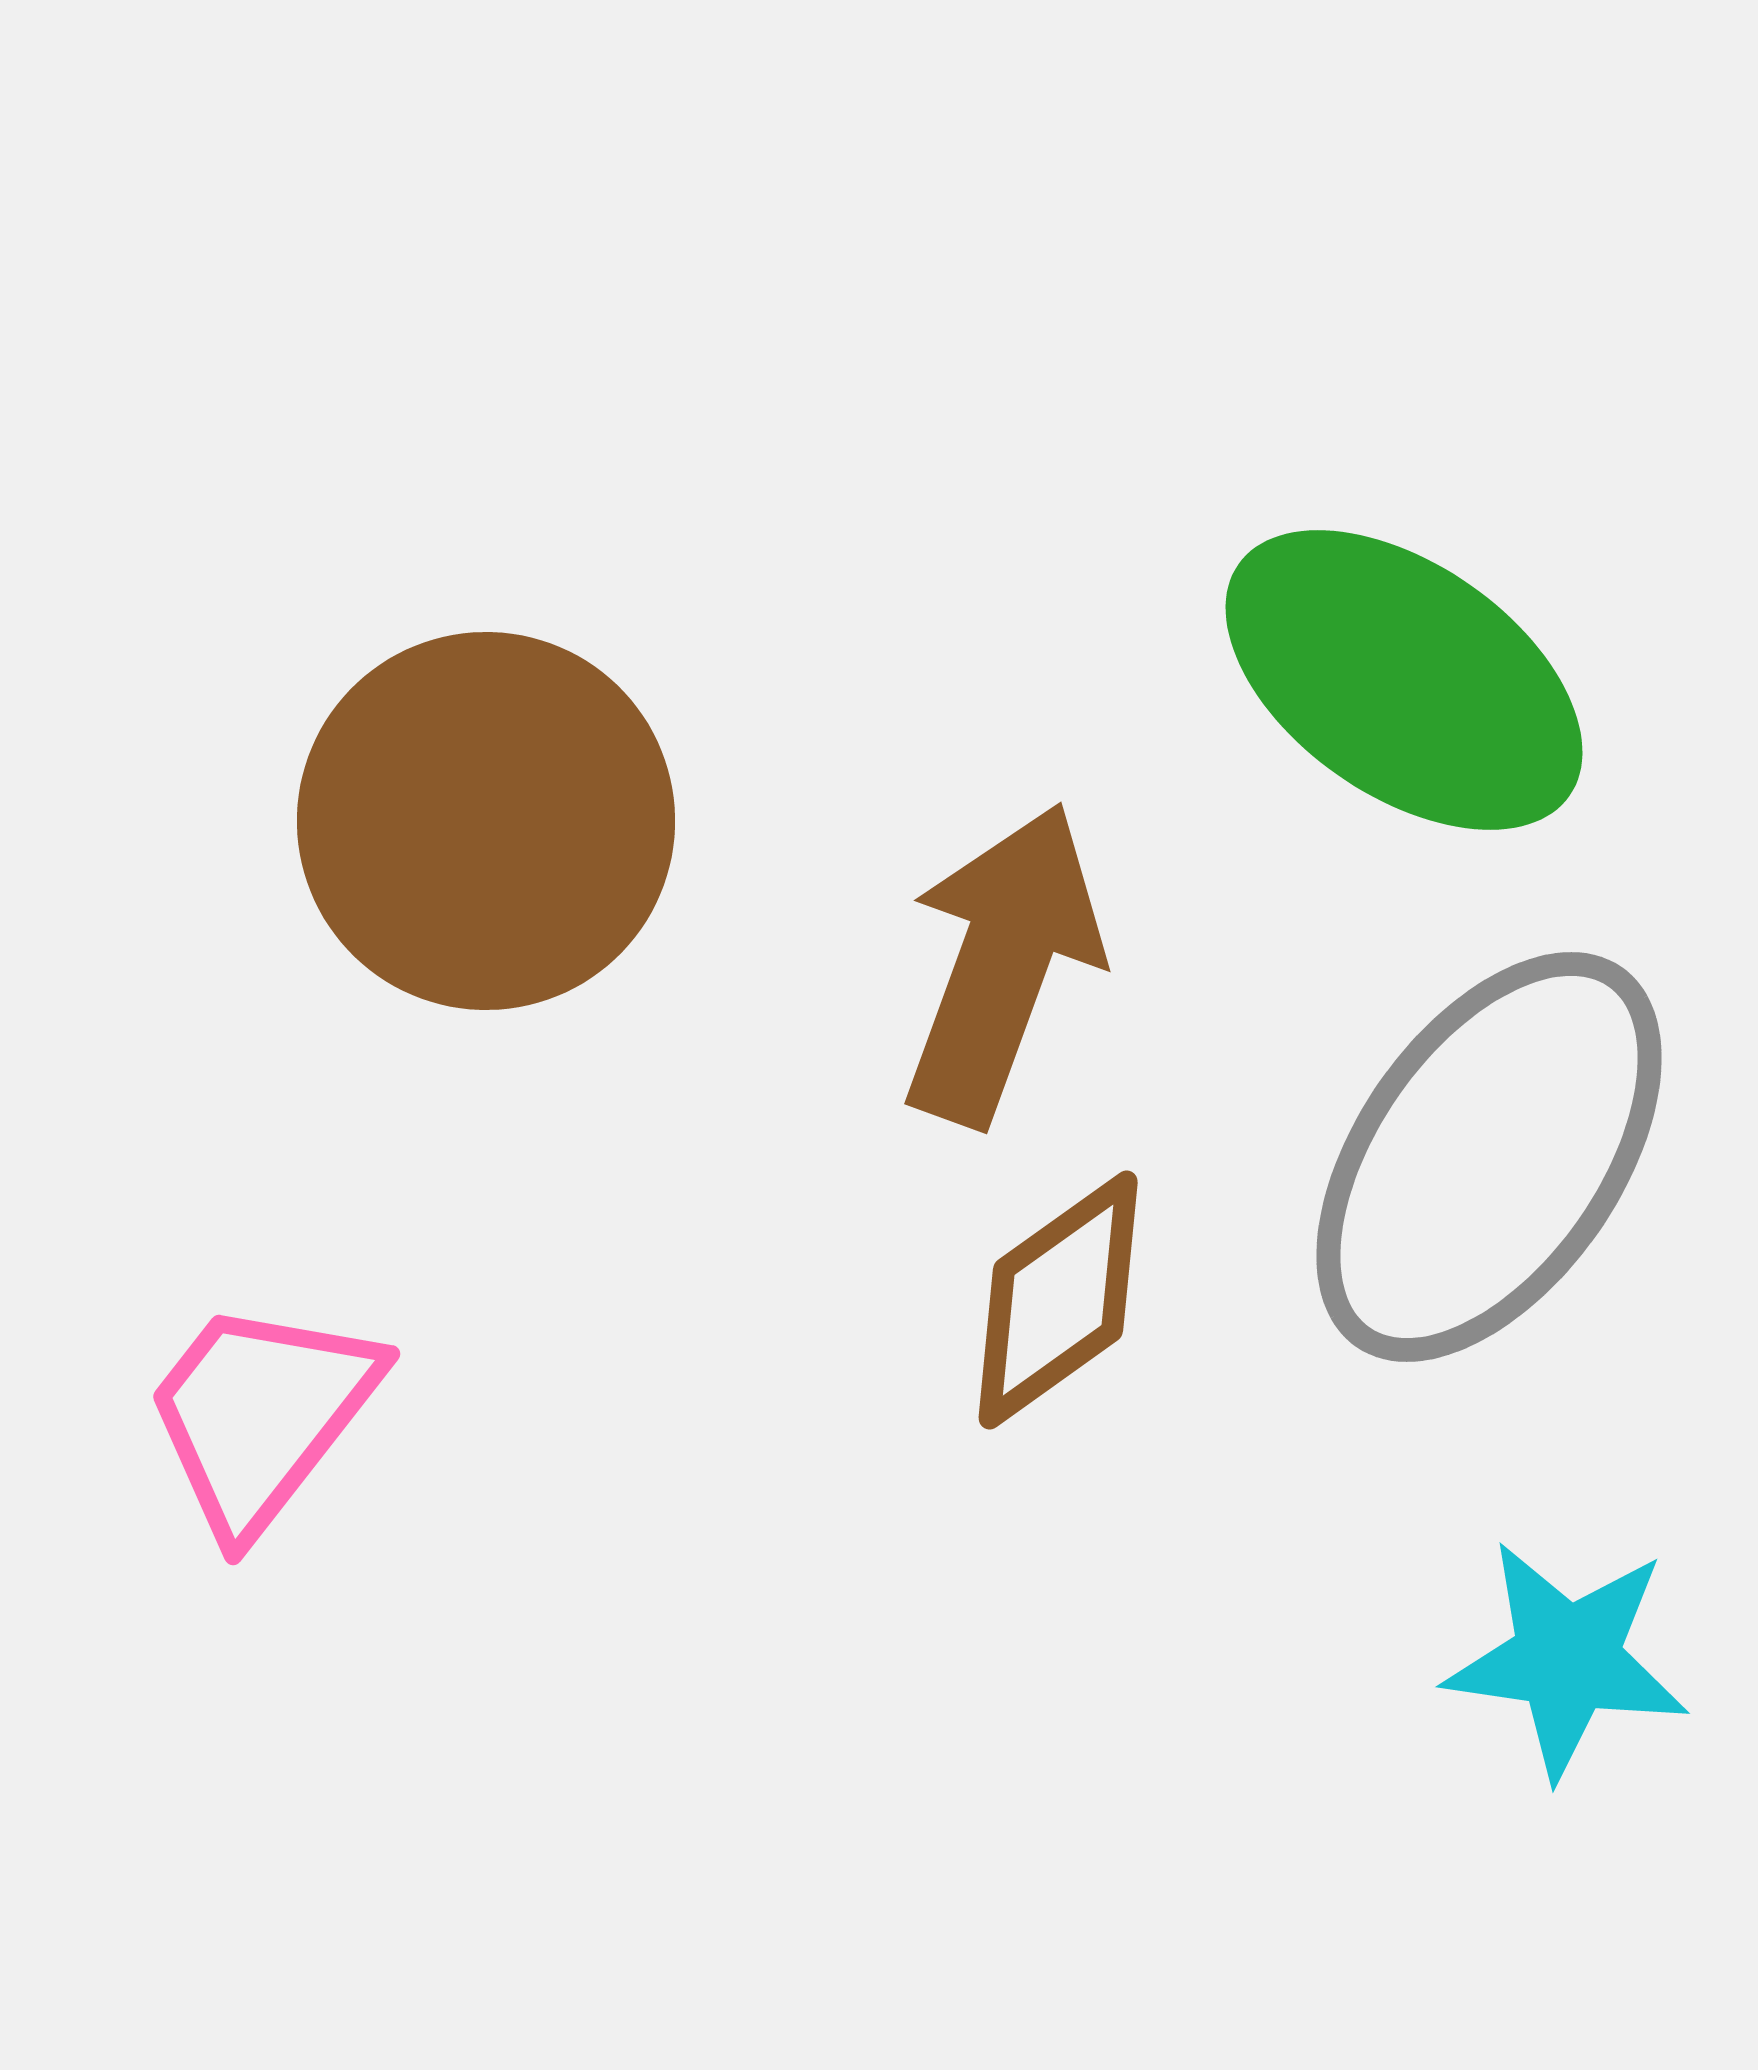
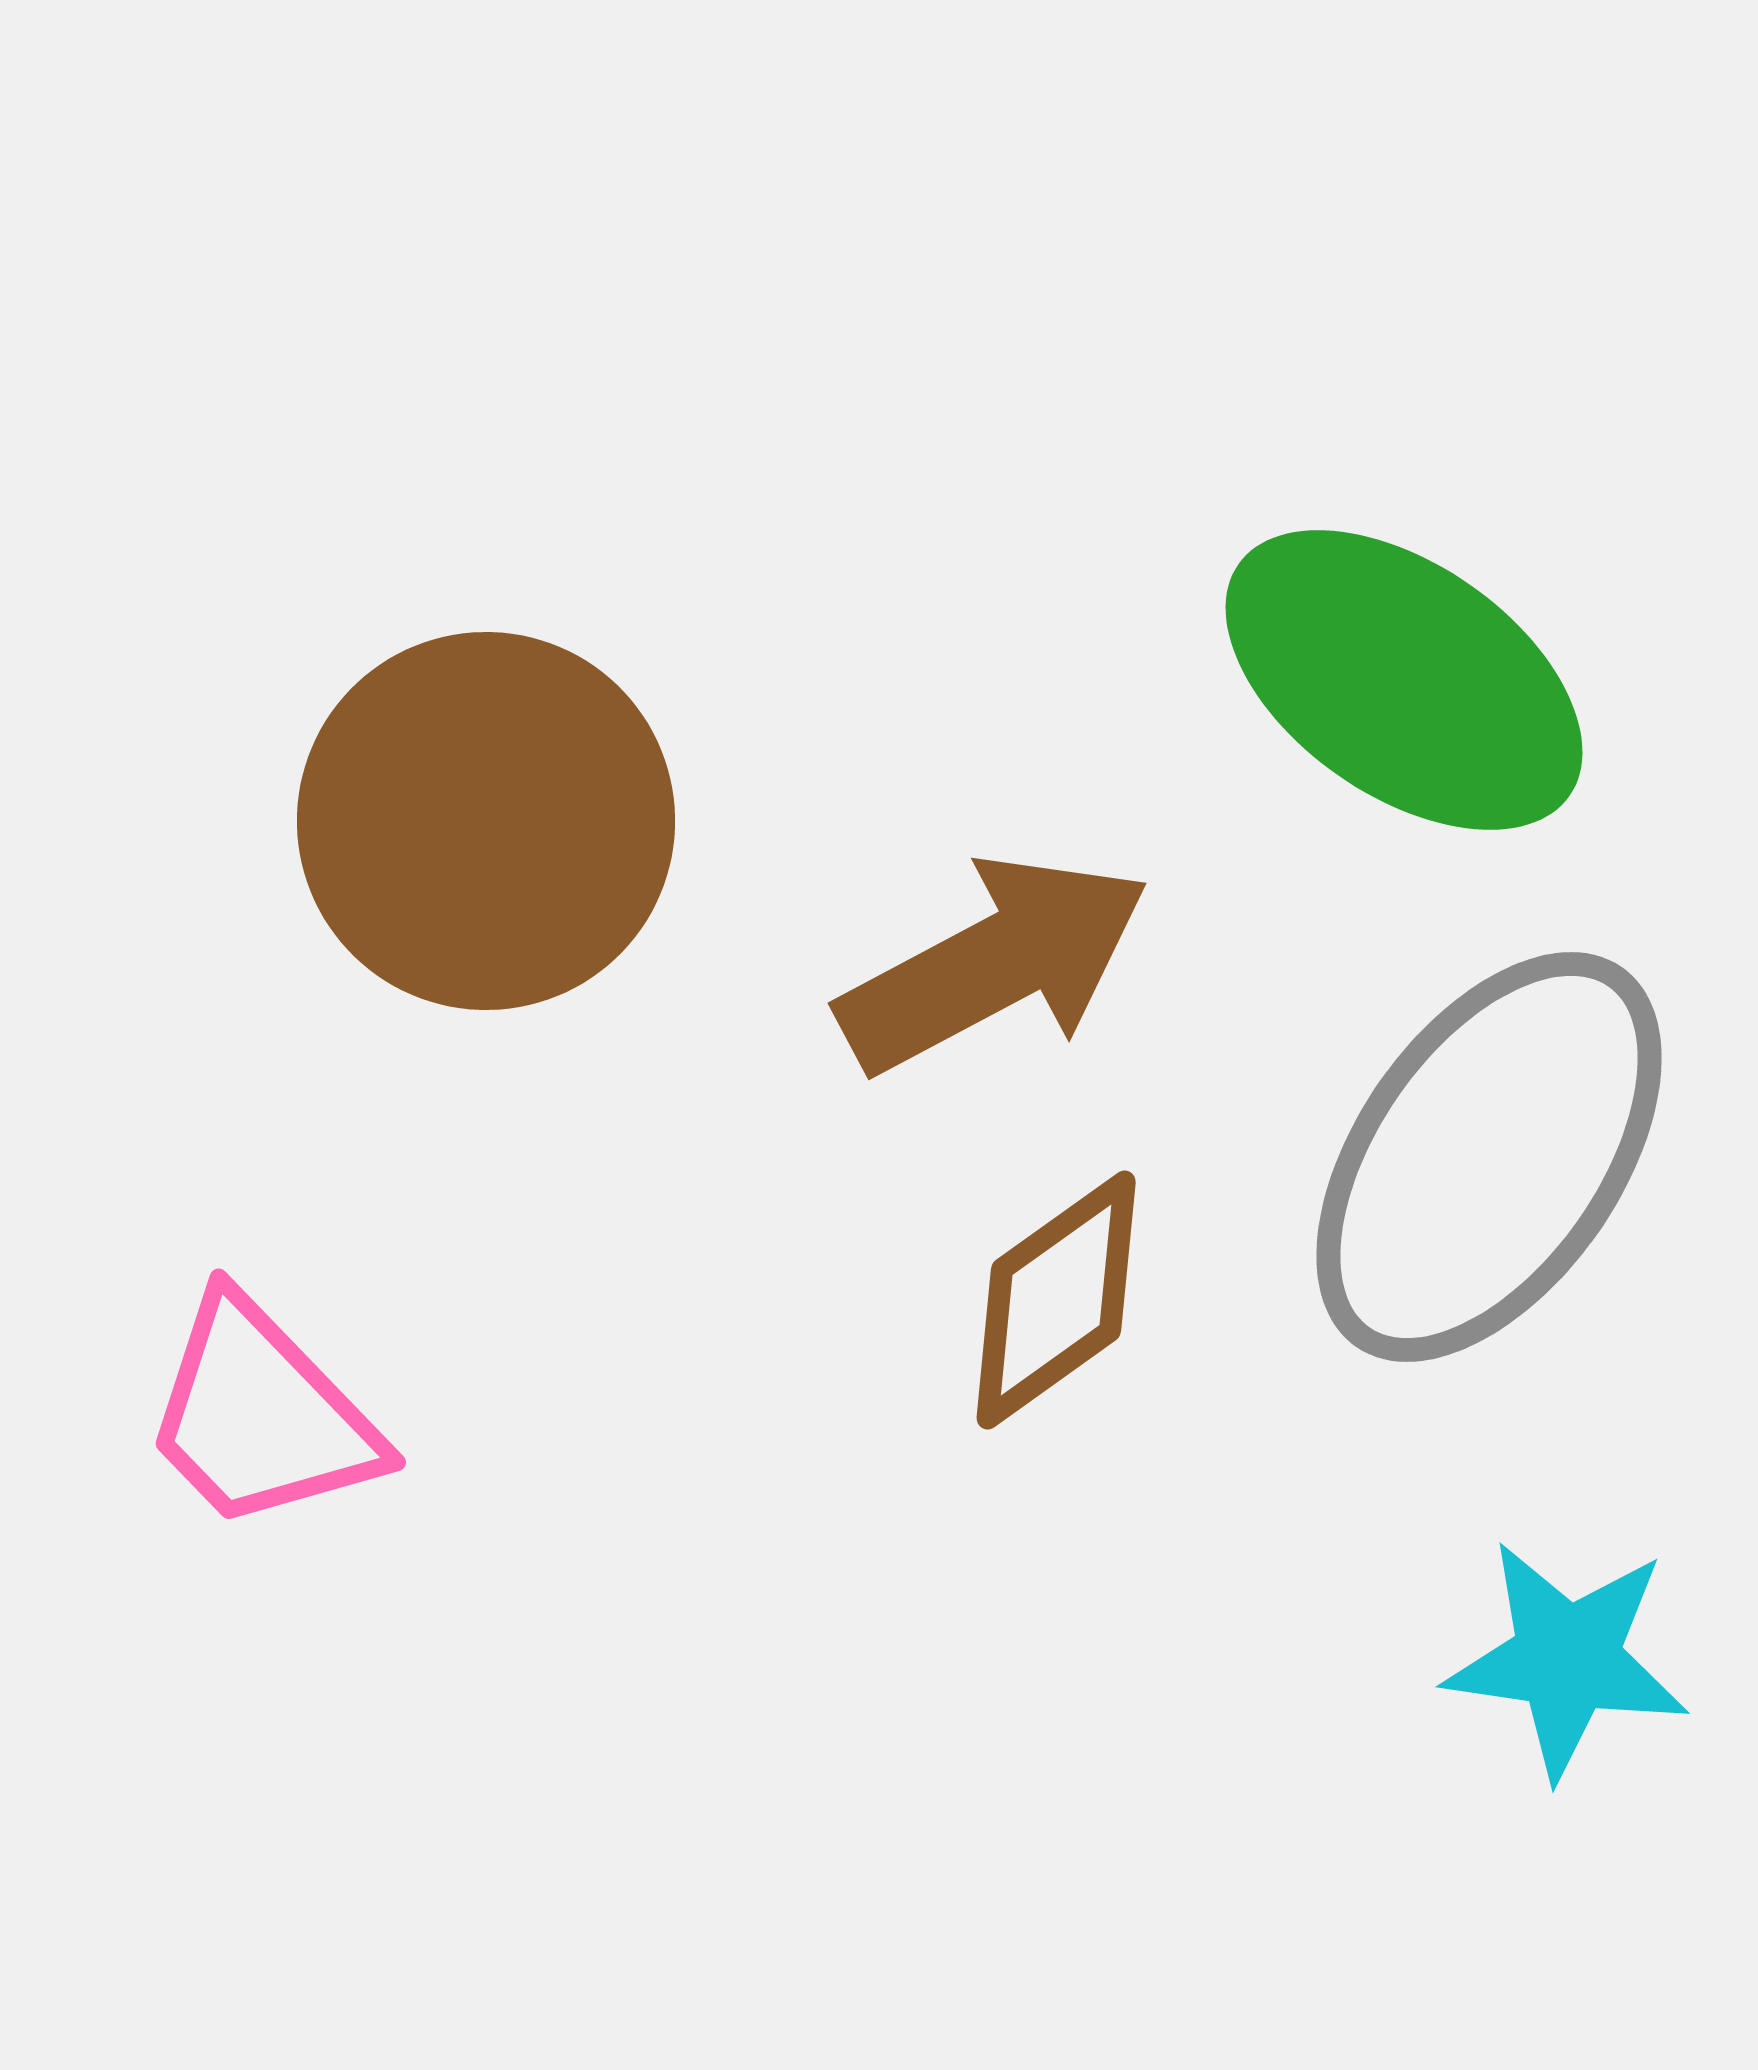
brown arrow: moved 8 px left; rotated 42 degrees clockwise
brown diamond: moved 2 px left
pink trapezoid: rotated 82 degrees counterclockwise
